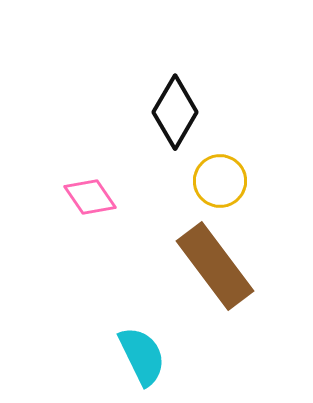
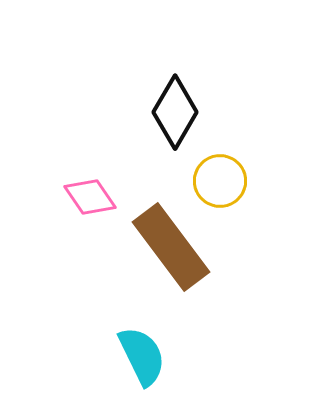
brown rectangle: moved 44 px left, 19 px up
